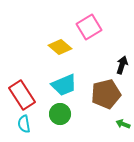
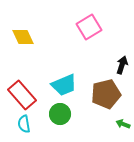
yellow diamond: moved 37 px left, 10 px up; rotated 25 degrees clockwise
red rectangle: rotated 8 degrees counterclockwise
